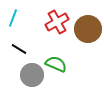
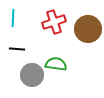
cyan line: rotated 18 degrees counterclockwise
red cross: moved 3 px left; rotated 10 degrees clockwise
black line: moved 2 px left; rotated 28 degrees counterclockwise
green semicircle: rotated 15 degrees counterclockwise
